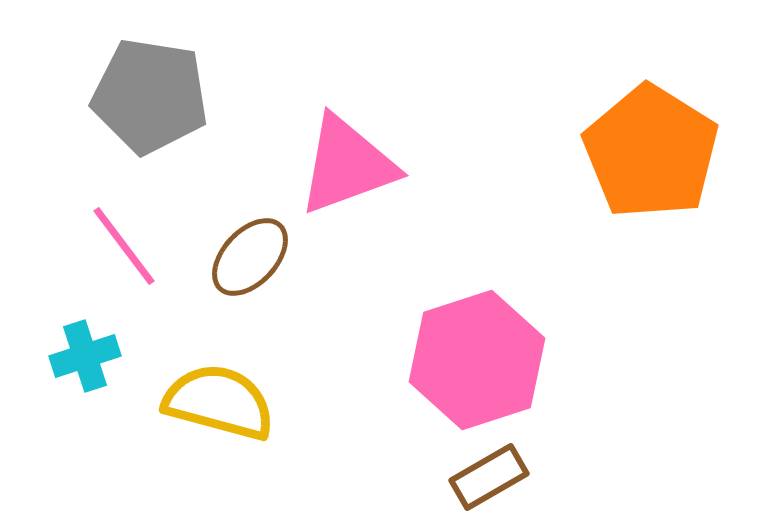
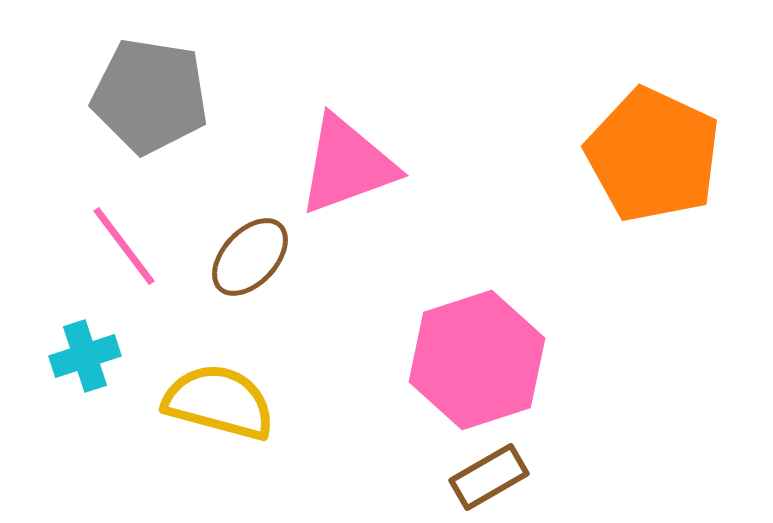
orange pentagon: moved 2 px right, 3 px down; rotated 7 degrees counterclockwise
